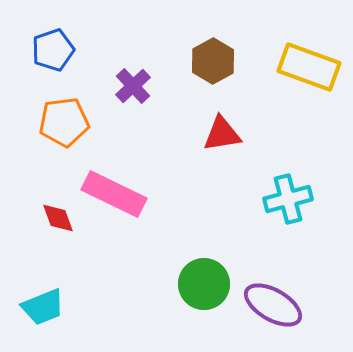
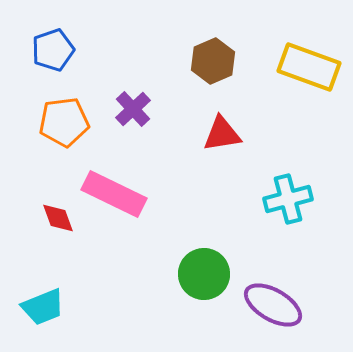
brown hexagon: rotated 6 degrees clockwise
purple cross: moved 23 px down
green circle: moved 10 px up
